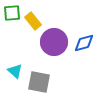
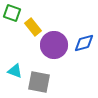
green square: rotated 24 degrees clockwise
yellow rectangle: moved 6 px down
purple circle: moved 3 px down
cyan triangle: rotated 21 degrees counterclockwise
